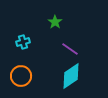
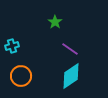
cyan cross: moved 11 px left, 4 px down
